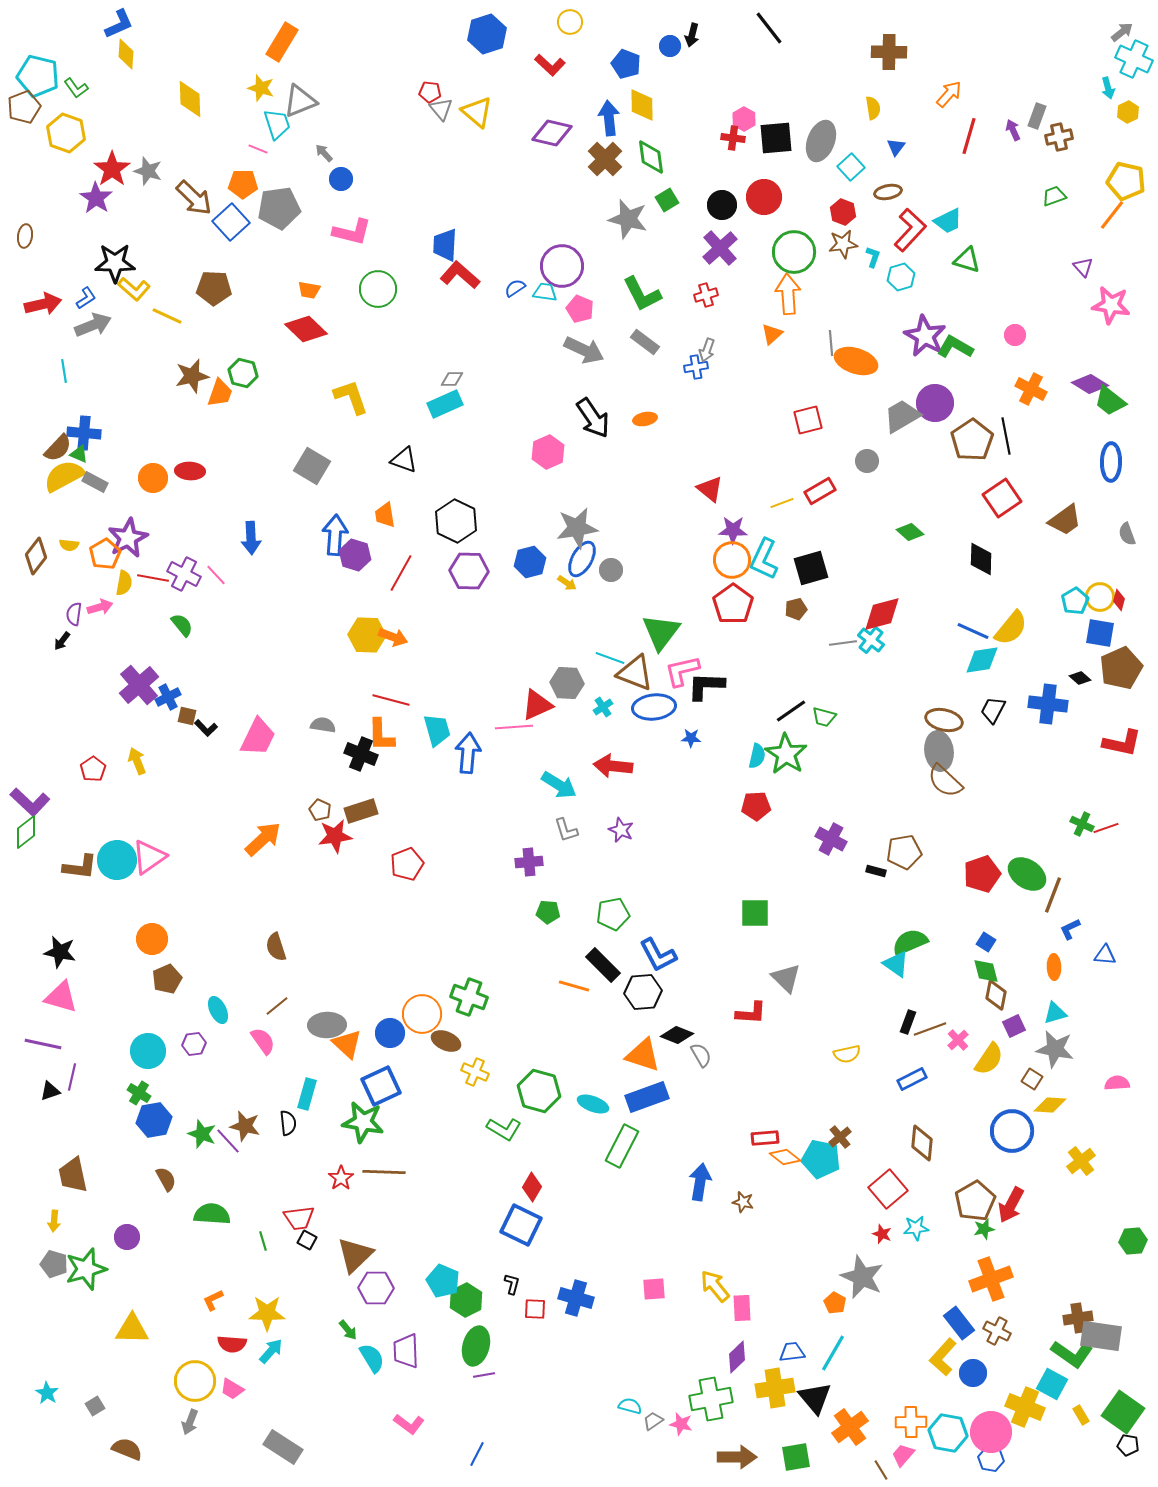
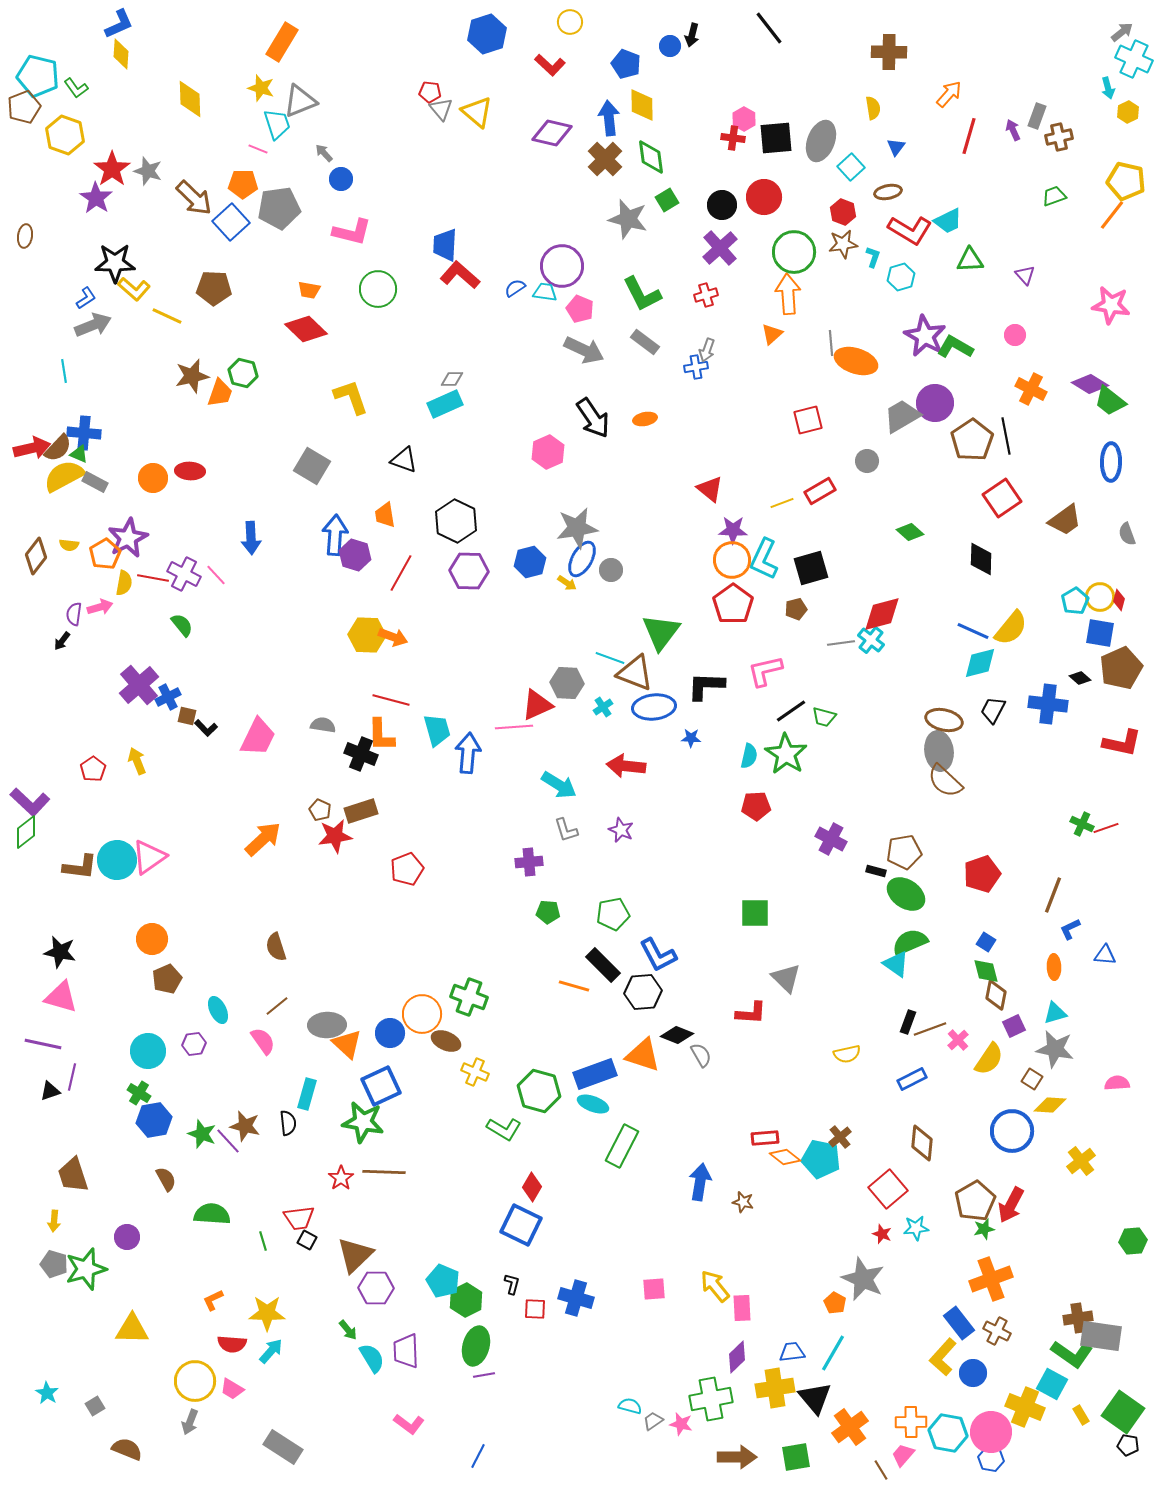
yellow diamond at (126, 54): moved 5 px left
yellow hexagon at (66, 133): moved 1 px left, 2 px down
red L-shape at (910, 230): rotated 78 degrees clockwise
green triangle at (967, 260): moved 3 px right; rotated 20 degrees counterclockwise
purple triangle at (1083, 267): moved 58 px left, 8 px down
red arrow at (43, 304): moved 11 px left, 144 px down
gray line at (843, 643): moved 2 px left
cyan diamond at (982, 660): moved 2 px left, 3 px down; rotated 6 degrees counterclockwise
pink L-shape at (682, 671): moved 83 px right
cyan semicircle at (757, 756): moved 8 px left
red arrow at (613, 766): moved 13 px right
red pentagon at (407, 864): moved 5 px down
green ellipse at (1027, 874): moved 121 px left, 20 px down
blue rectangle at (647, 1097): moved 52 px left, 23 px up
brown trapezoid at (73, 1175): rotated 6 degrees counterclockwise
gray star at (862, 1277): moved 1 px right, 2 px down
blue line at (477, 1454): moved 1 px right, 2 px down
